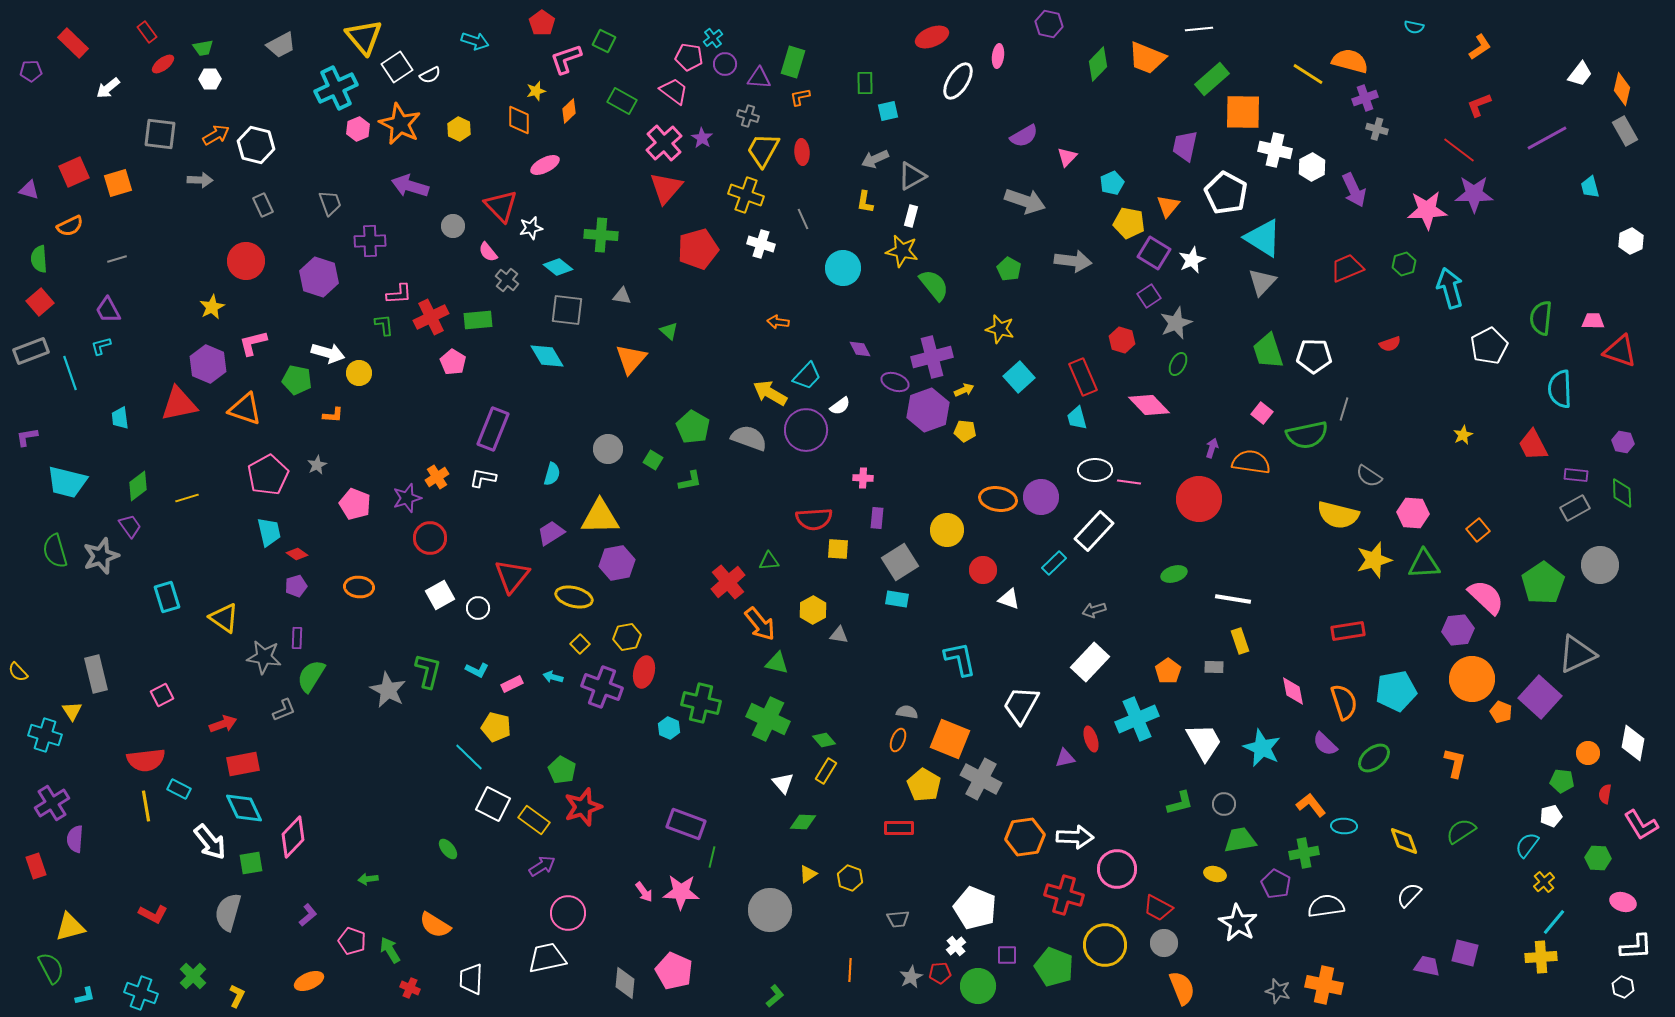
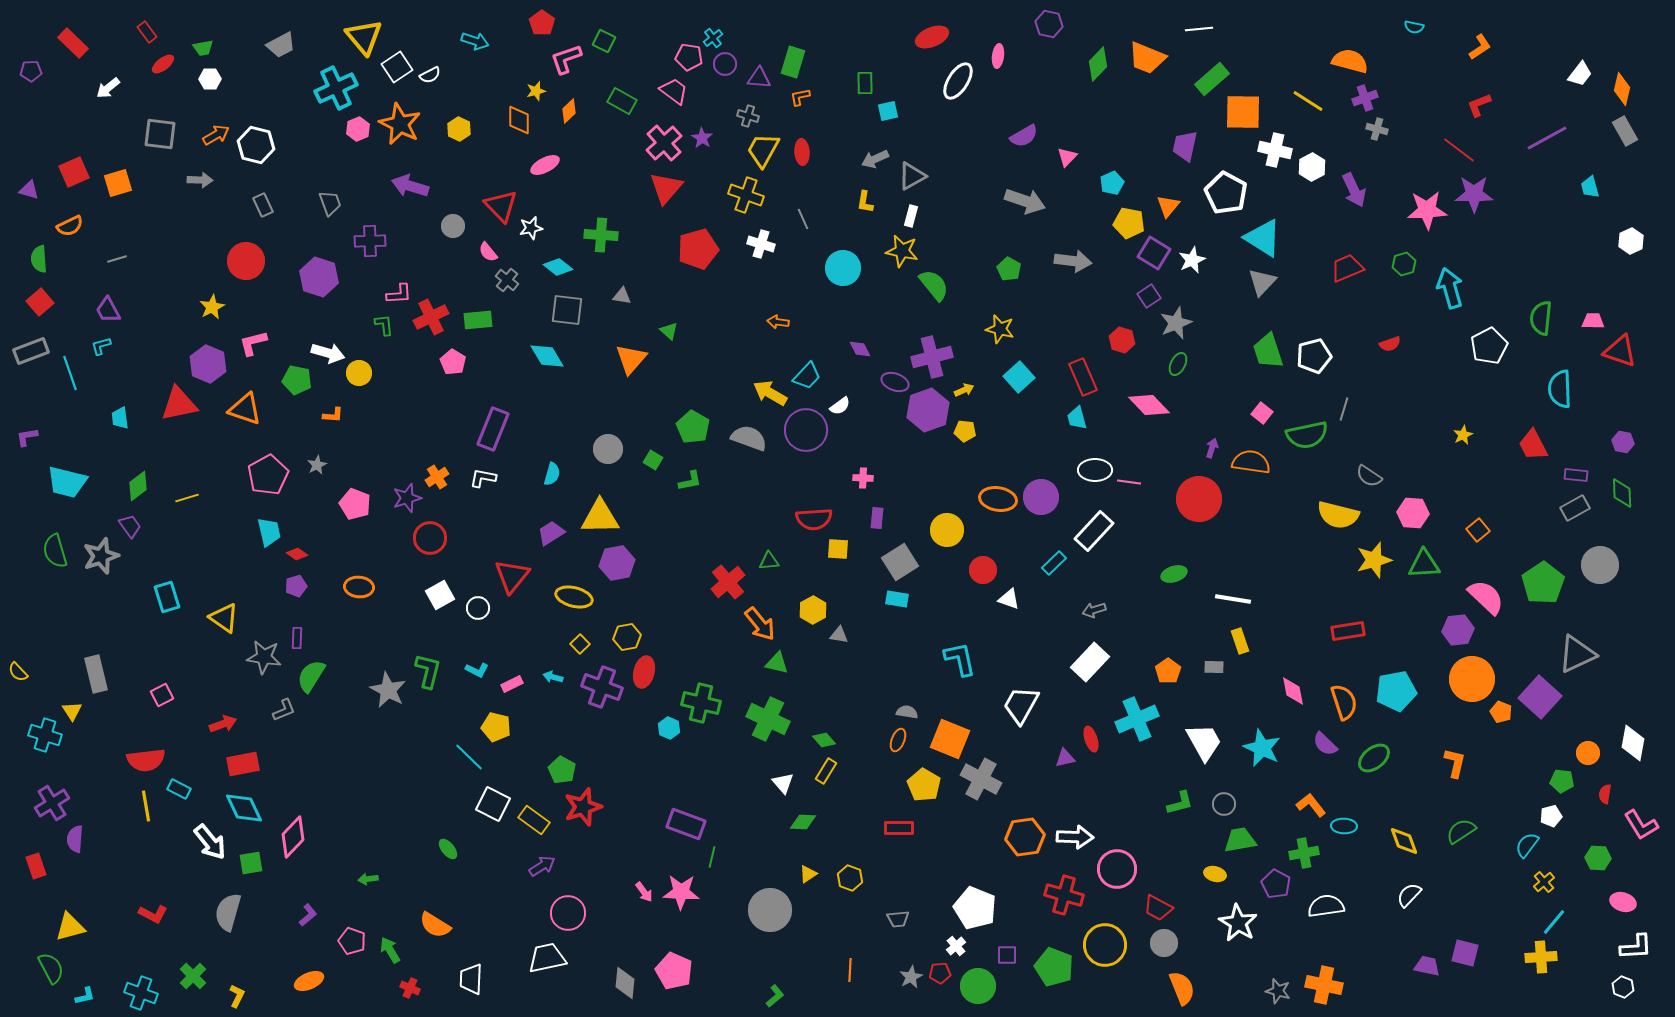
yellow line at (1308, 74): moved 27 px down
white pentagon at (1314, 356): rotated 16 degrees counterclockwise
